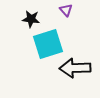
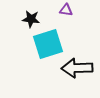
purple triangle: rotated 40 degrees counterclockwise
black arrow: moved 2 px right
